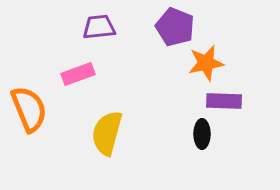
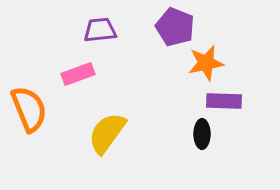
purple trapezoid: moved 1 px right, 3 px down
yellow semicircle: rotated 21 degrees clockwise
